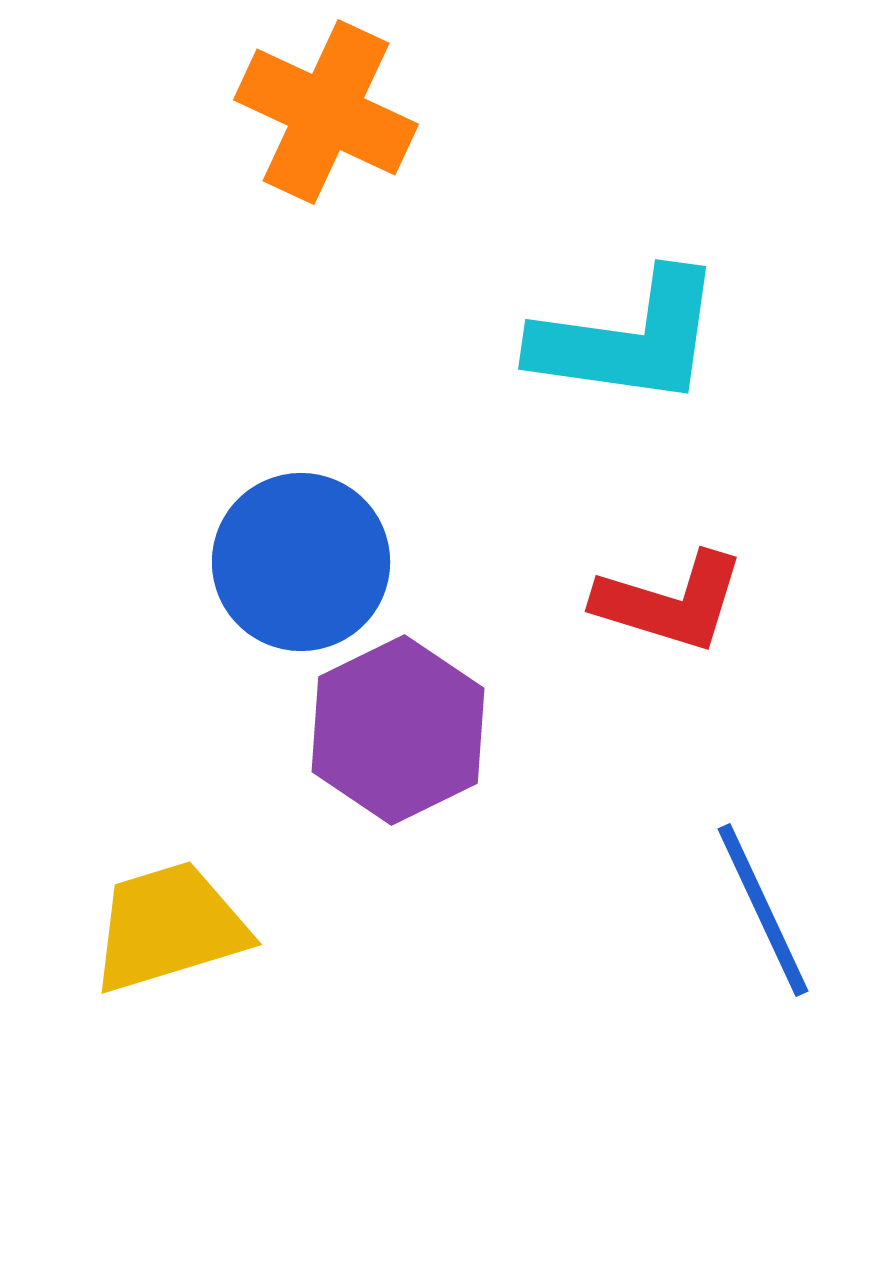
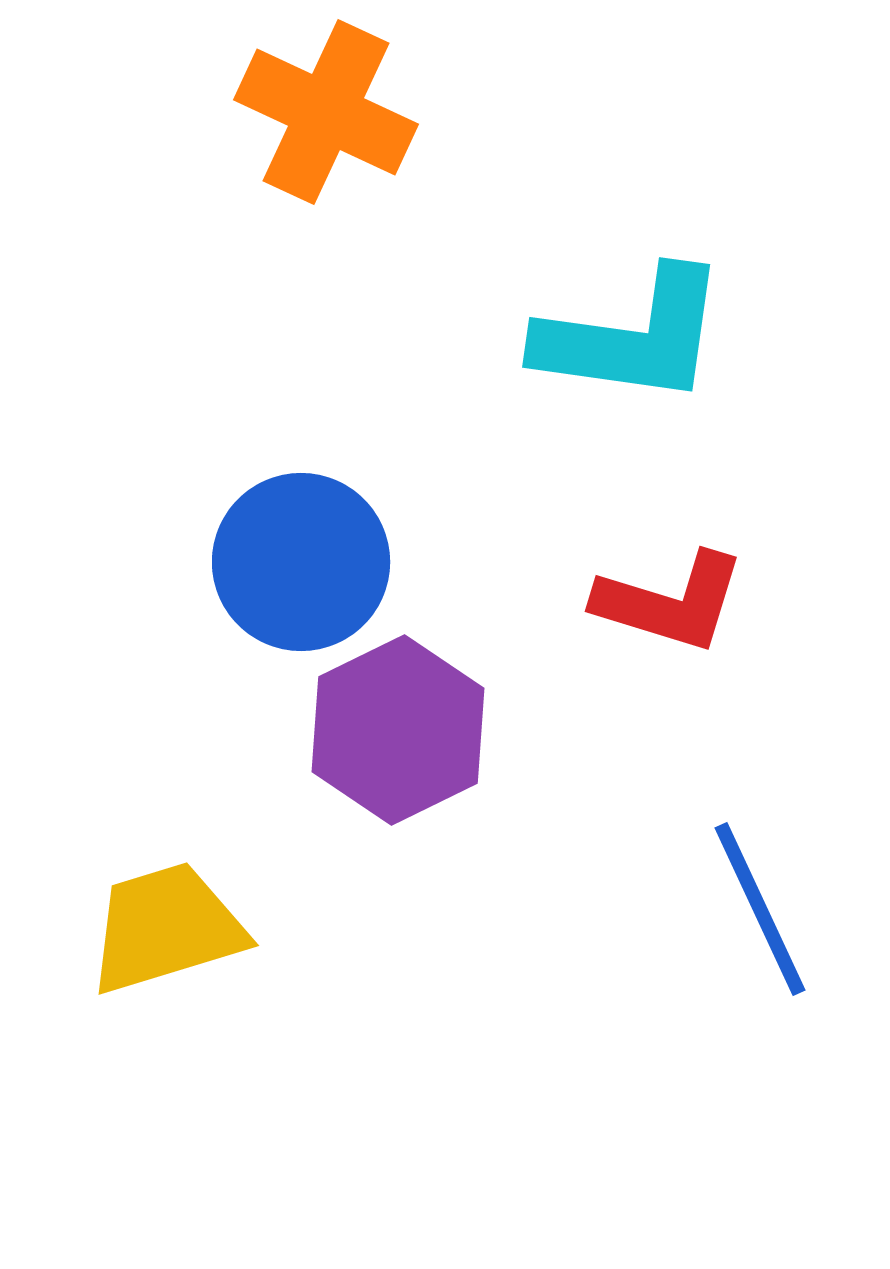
cyan L-shape: moved 4 px right, 2 px up
blue line: moved 3 px left, 1 px up
yellow trapezoid: moved 3 px left, 1 px down
